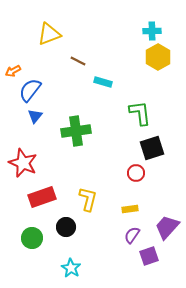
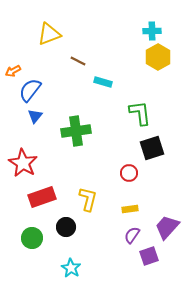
red star: rotated 8 degrees clockwise
red circle: moved 7 px left
